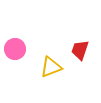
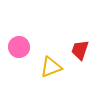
pink circle: moved 4 px right, 2 px up
